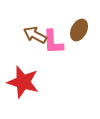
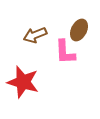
brown arrow: rotated 50 degrees counterclockwise
pink L-shape: moved 12 px right, 10 px down
